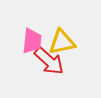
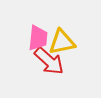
pink trapezoid: moved 6 px right, 3 px up
